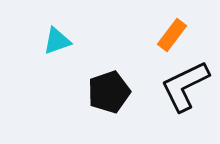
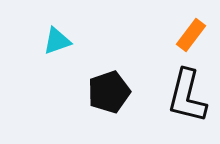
orange rectangle: moved 19 px right
black L-shape: moved 2 px right, 10 px down; rotated 50 degrees counterclockwise
